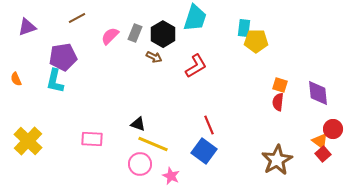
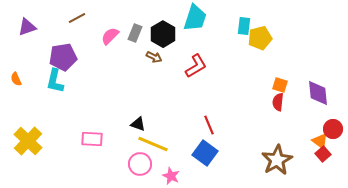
cyan rectangle: moved 2 px up
yellow pentagon: moved 4 px right, 3 px up; rotated 15 degrees counterclockwise
blue square: moved 1 px right, 2 px down
